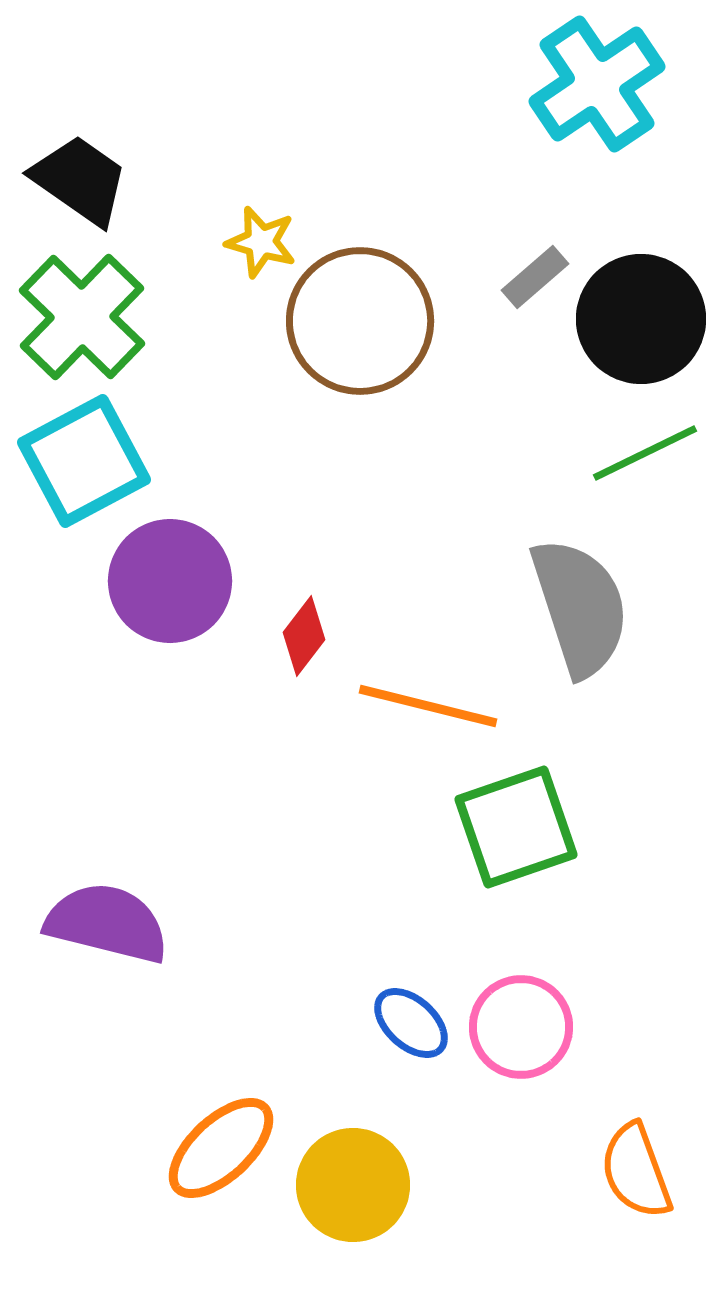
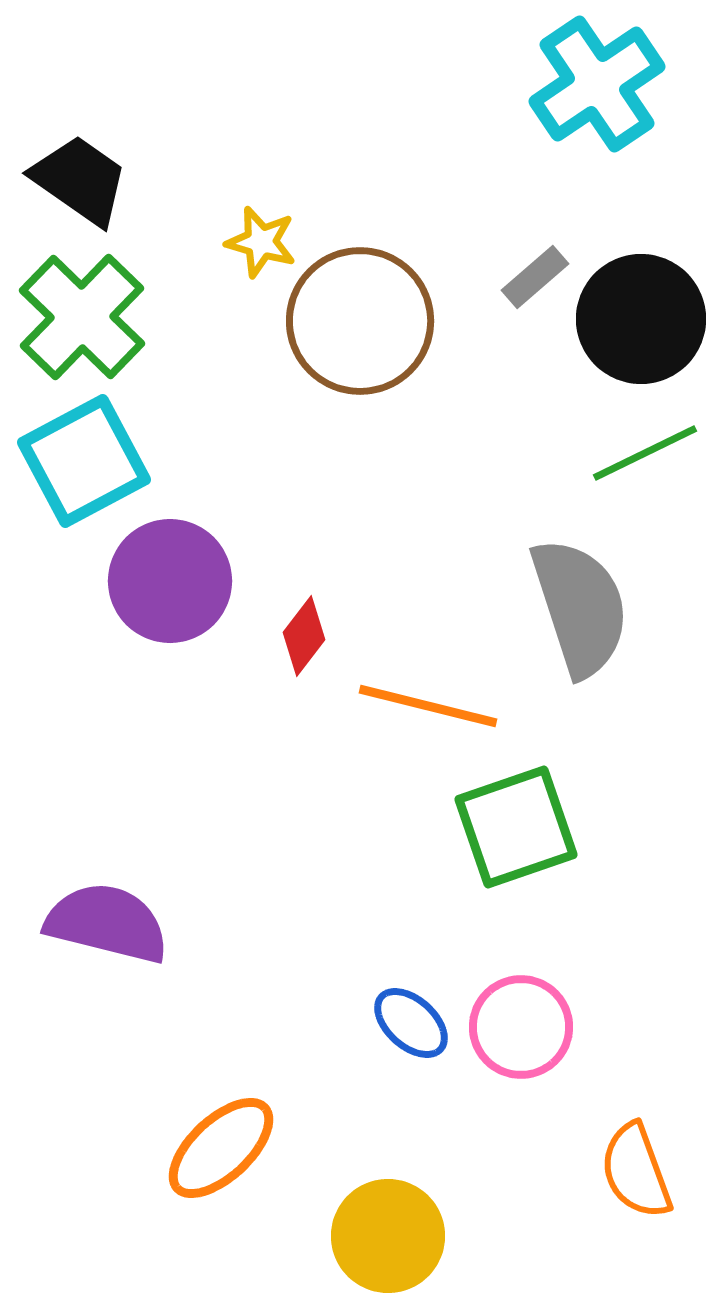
yellow circle: moved 35 px right, 51 px down
